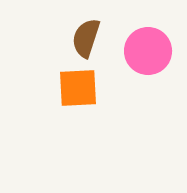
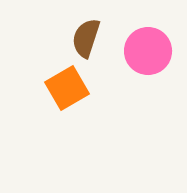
orange square: moved 11 px left; rotated 27 degrees counterclockwise
